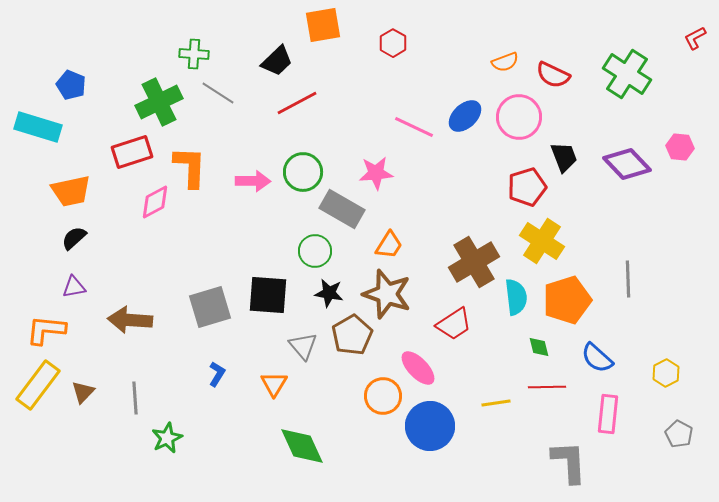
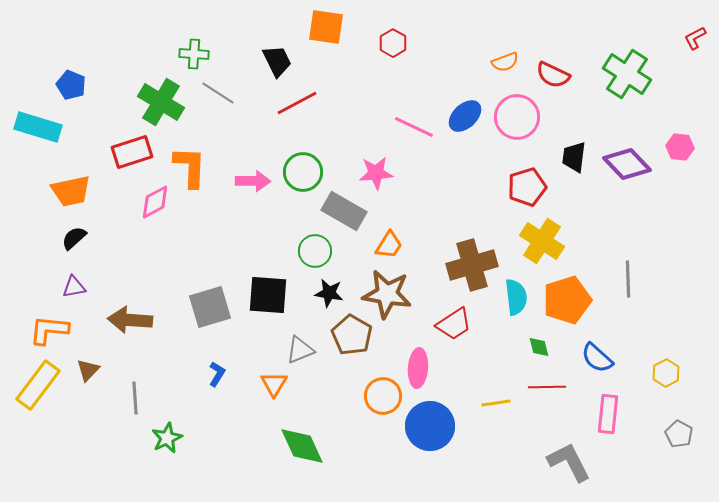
orange square at (323, 25): moved 3 px right, 2 px down; rotated 18 degrees clockwise
black trapezoid at (277, 61): rotated 72 degrees counterclockwise
green cross at (159, 102): moved 2 px right; rotated 33 degrees counterclockwise
pink circle at (519, 117): moved 2 px left
black trapezoid at (564, 157): moved 10 px right; rotated 152 degrees counterclockwise
gray rectangle at (342, 209): moved 2 px right, 2 px down
brown cross at (474, 262): moved 2 px left, 3 px down; rotated 15 degrees clockwise
brown star at (387, 294): rotated 9 degrees counterclockwise
orange L-shape at (46, 330): moved 3 px right
brown pentagon at (352, 335): rotated 12 degrees counterclockwise
gray triangle at (303, 346): moved 3 px left, 4 px down; rotated 48 degrees clockwise
pink ellipse at (418, 368): rotated 48 degrees clockwise
brown triangle at (83, 392): moved 5 px right, 22 px up
gray L-shape at (569, 462): rotated 24 degrees counterclockwise
